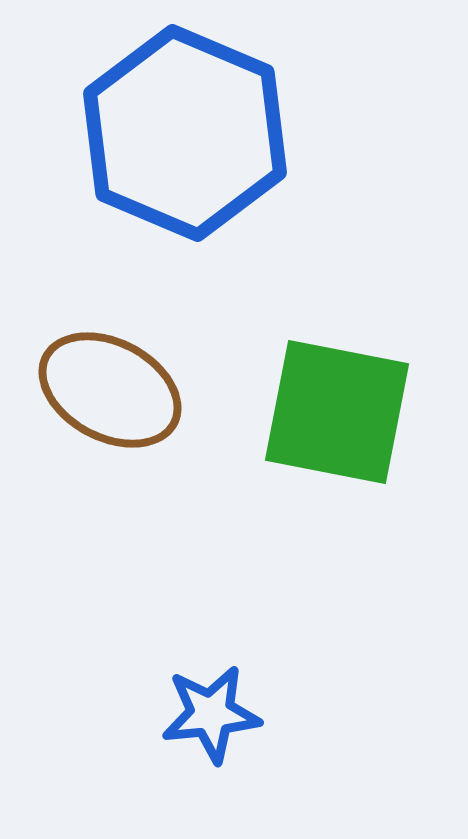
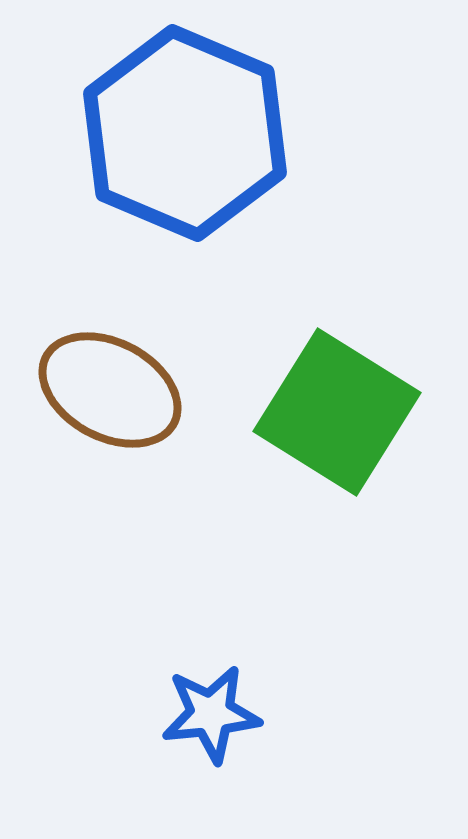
green square: rotated 21 degrees clockwise
